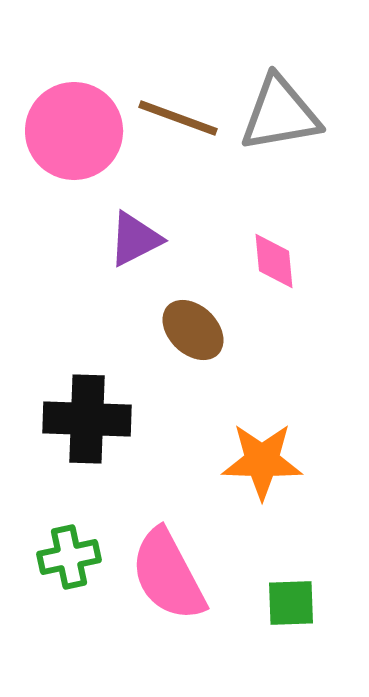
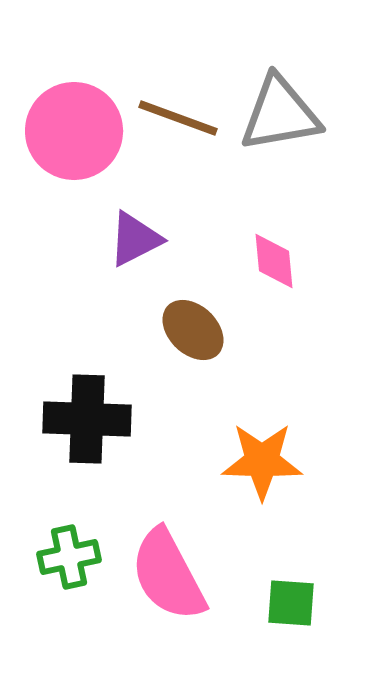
green square: rotated 6 degrees clockwise
